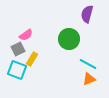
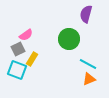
purple semicircle: moved 1 px left
